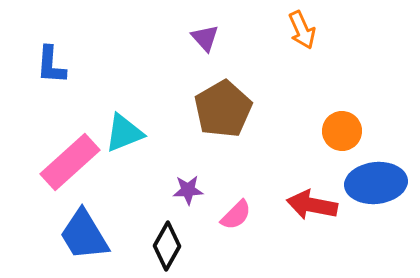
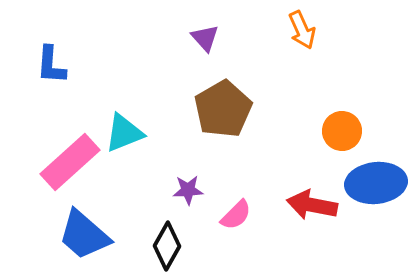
blue trapezoid: rotated 18 degrees counterclockwise
